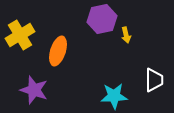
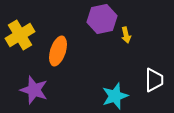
cyan star: moved 1 px right; rotated 16 degrees counterclockwise
